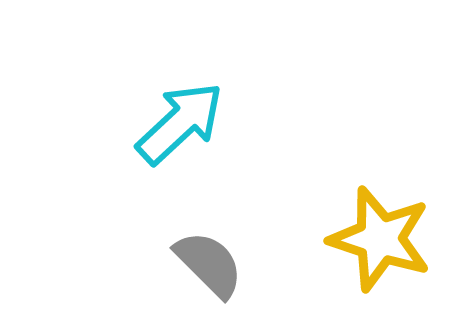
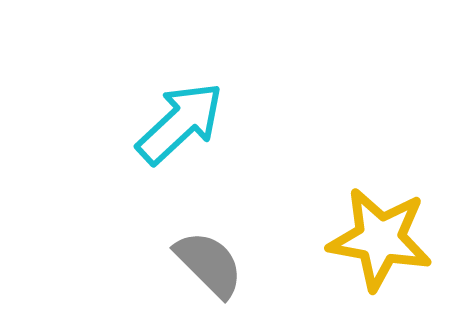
yellow star: rotated 8 degrees counterclockwise
